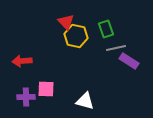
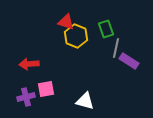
red triangle: rotated 30 degrees counterclockwise
yellow hexagon: rotated 10 degrees clockwise
gray line: rotated 66 degrees counterclockwise
red arrow: moved 7 px right, 3 px down
pink square: rotated 12 degrees counterclockwise
purple cross: rotated 12 degrees counterclockwise
